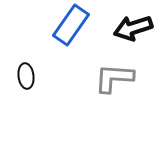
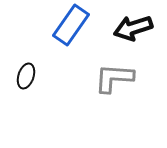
black ellipse: rotated 25 degrees clockwise
